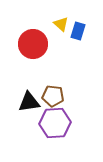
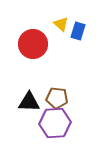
brown pentagon: moved 4 px right, 2 px down
black triangle: rotated 10 degrees clockwise
